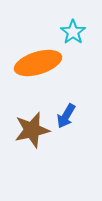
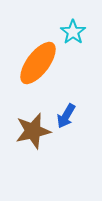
orange ellipse: rotated 36 degrees counterclockwise
brown star: moved 1 px right, 1 px down
